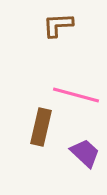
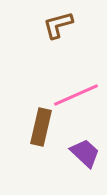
brown L-shape: rotated 12 degrees counterclockwise
pink line: rotated 39 degrees counterclockwise
